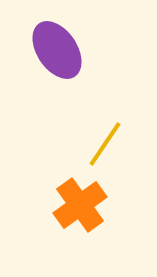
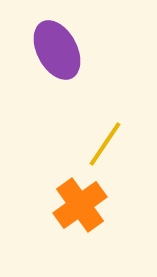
purple ellipse: rotated 6 degrees clockwise
